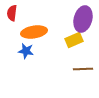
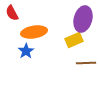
red semicircle: rotated 35 degrees counterclockwise
blue star: rotated 28 degrees clockwise
brown line: moved 3 px right, 6 px up
